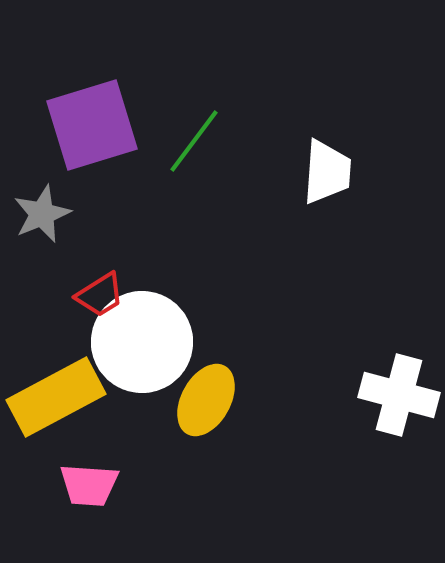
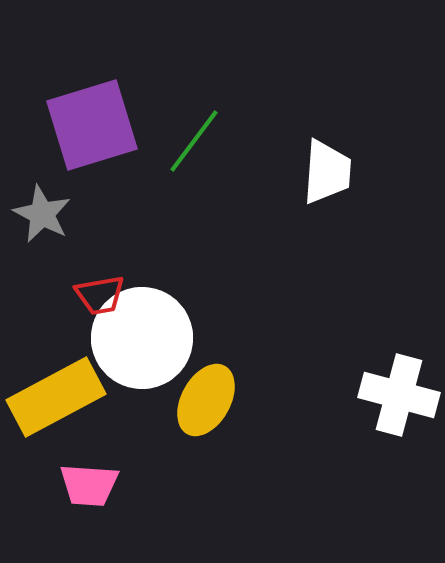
gray star: rotated 22 degrees counterclockwise
red trapezoid: rotated 22 degrees clockwise
white circle: moved 4 px up
